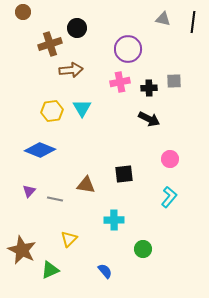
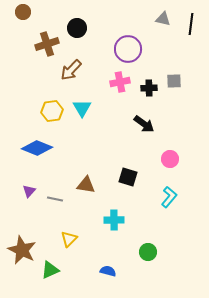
black line: moved 2 px left, 2 px down
brown cross: moved 3 px left
brown arrow: rotated 140 degrees clockwise
black arrow: moved 5 px left, 5 px down; rotated 10 degrees clockwise
blue diamond: moved 3 px left, 2 px up
black square: moved 4 px right, 3 px down; rotated 24 degrees clockwise
green circle: moved 5 px right, 3 px down
blue semicircle: moved 3 px right; rotated 35 degrees counterclockwise
